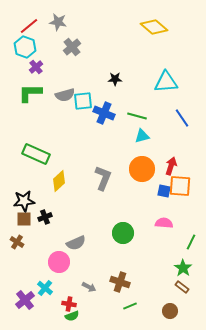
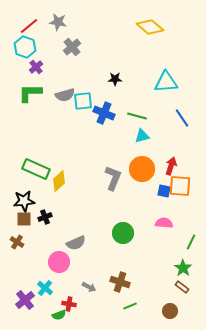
yellow diamond at (154, 27): moved 4 px left
green rectangle at (36, 154): moved 15 px down
gray L-shape at (103, 178): moved 10 px right
green semicircle at (72, 316): moved 13 px left, 1 px up
